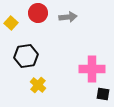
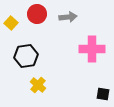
red circle: moved 1 px left, 1 px down
pink cross: moved 20 px up
